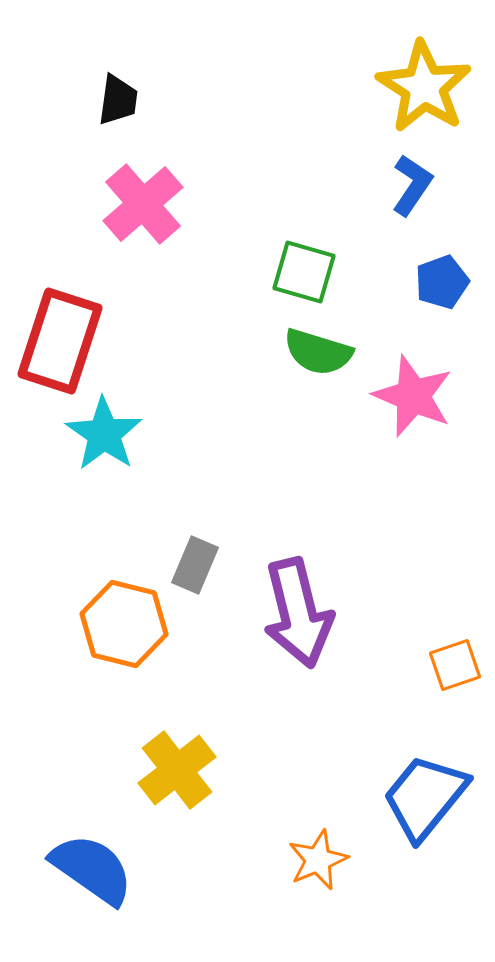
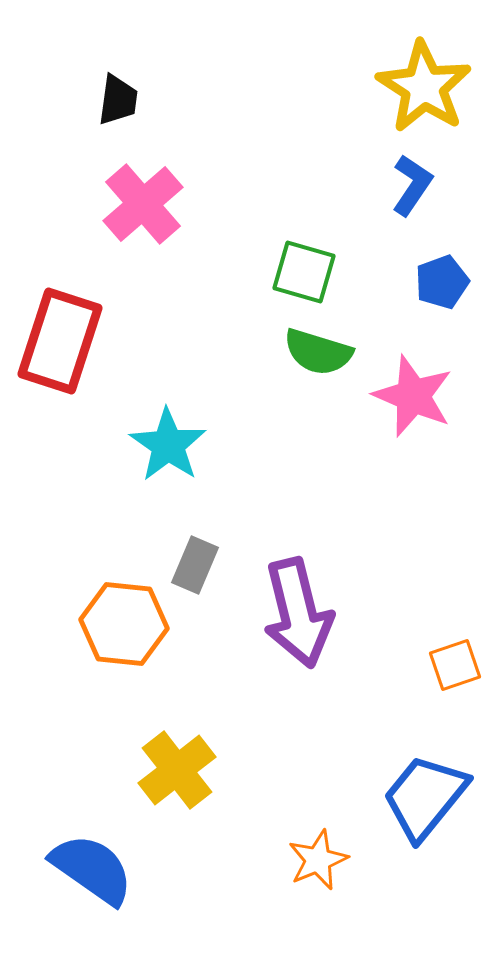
cyan star: moved 64 px right, 11 px down
orange hexagon: rotated 8 degrees counterclockwise
